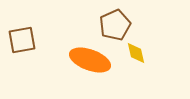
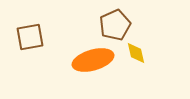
brown square: moved 8 px right, 3 px up
orange ellipse: moved 3 px right; rotated 36 degrees counterclockwise
